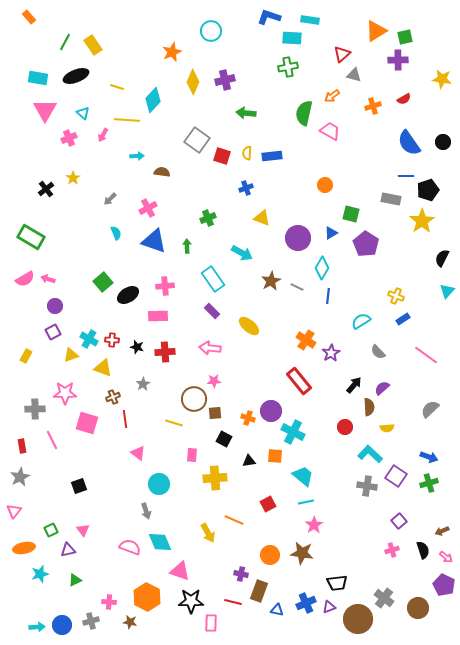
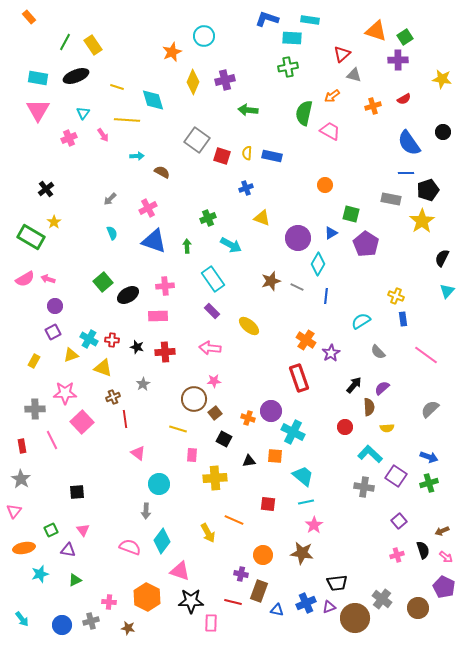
blue L-shape at (269, 17): moved 2 px left, 2 px down
cyan circle at (211, 31): moved 7 px left, 5 px down
orange triangle at (376, 31): rotated 50 degrees clockwise
green square at (405, 37): rotated 21 degrees counterclockwise
cyan diamond at (153, 100): rotated 60 degrees counterclockwise
pink triangle at (45, 110): moved 7 px left
cyan triangle at (83, 113): rotated 24 degrees clockwise
green arrow at (246, 113): moved 2 px right, 3 px up
pink arrow at (103, 135): rotated 64 degrees counterclockwise
black circle at (443, 142): moved 10 px up
blue rectangle at (272, 156): rotated 18 degrees clockwise
brown semicircle at (162, 172): rotated 21 degrees clockwise
blue line at (406, 176): moved 3 px up
yellow star at (73, 178): moved 19 px left, 44 px down
cyan semicircle at (116, 233): moved 4 px left
cyan arrow at (242, 253): moved 11 px left, 8 px up
cyan diamond at (322, 268): moved 4 px left, 4 px up
brown star at (271, 281): rotated 12 degrees clockwise
blue line at (328, 296): moved 2 px left
blue rectangle at (403, 319): rotated 64 degrees counterclockwise
yellow rectangle at (26, 356): moved 8 px right, 5 px down
red rectangle at (299, 381): moved 3 px up; rotated 20 degrees clockwise
brown square at (215, 413): rotated 32 degrees counterclockwise
pink square at (87, 423): moved 5 px left, 1 px up; rotated 30 degrees clockwise
yellow line at (174, 423): moved 4 px right, 6 px down
gray star at (20, 477): moved 1 px right, 2 px down; rotated 12 degrees counterclockwise
black square at (79, 486): moved 2 px left, 6 px down; rotated 14 degrees clockwise
gray cross at (367, 486): moved 3 px left, 1 px down
red square at (268, 504): rotated 35 degrees clockwise
gray arrow at (146, 511): rotated 21 degrees clockwise
cyan diamond at (160, 542): moved 2 px right, 1 px up; rotated 60 degrees clockwise
purple triangle at (68, 550): rotated 21 degrees clockwise
pink cross at (392, 550): moved 5 px right, 5 px down
orange circle at (270, 555): moved 7 px left
purple pentagon at (444, 585): moved 2 px down
gray cross at (384, 598): moved 2 px left, 1 px down
brown circle at (358, 619): moved 3 px left, 1 px up
brown star at (130, 622): moved 2 px left, 6 px down
cyan arrow at (37, 627): moved 15 px left, 8 px up; rotated 56 degrees clockwise
